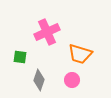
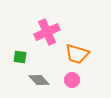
orange trapezoid: moved 3 px left
gray diamond: rotated 60 degrees counterclockwise
